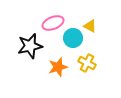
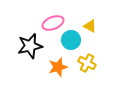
cyan circle: moved 2 px left, 2 px down
